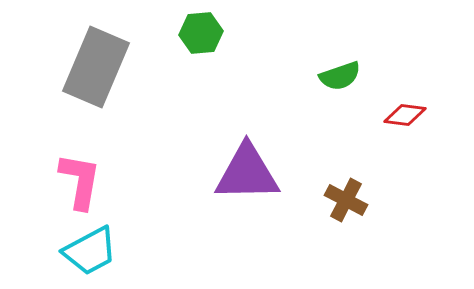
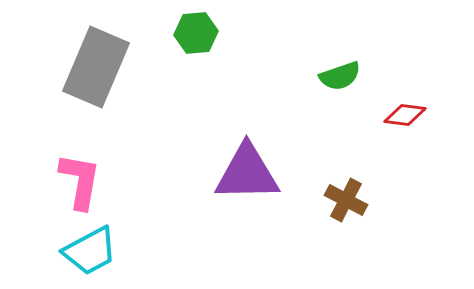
green hexagon: moved 5 px left
